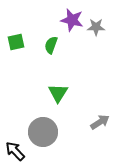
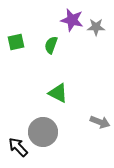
green triangle: rotated 35 degrees counterclockwise
gray arrow: rotated 54 degrees clockwise
black arrow: moved 3 px right, 4 px up
